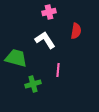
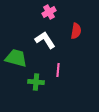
pink cross: rotated 16 degrees counterclockwise
green cross: moved 3 px right, 2 px up; rotated 21 degrees clockwise
